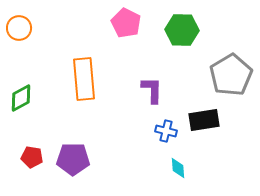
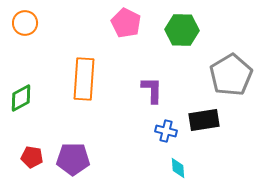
orange circle: moved 6 px right, 5 px up
orange rectangle: rotated 9 degrees clockwise
